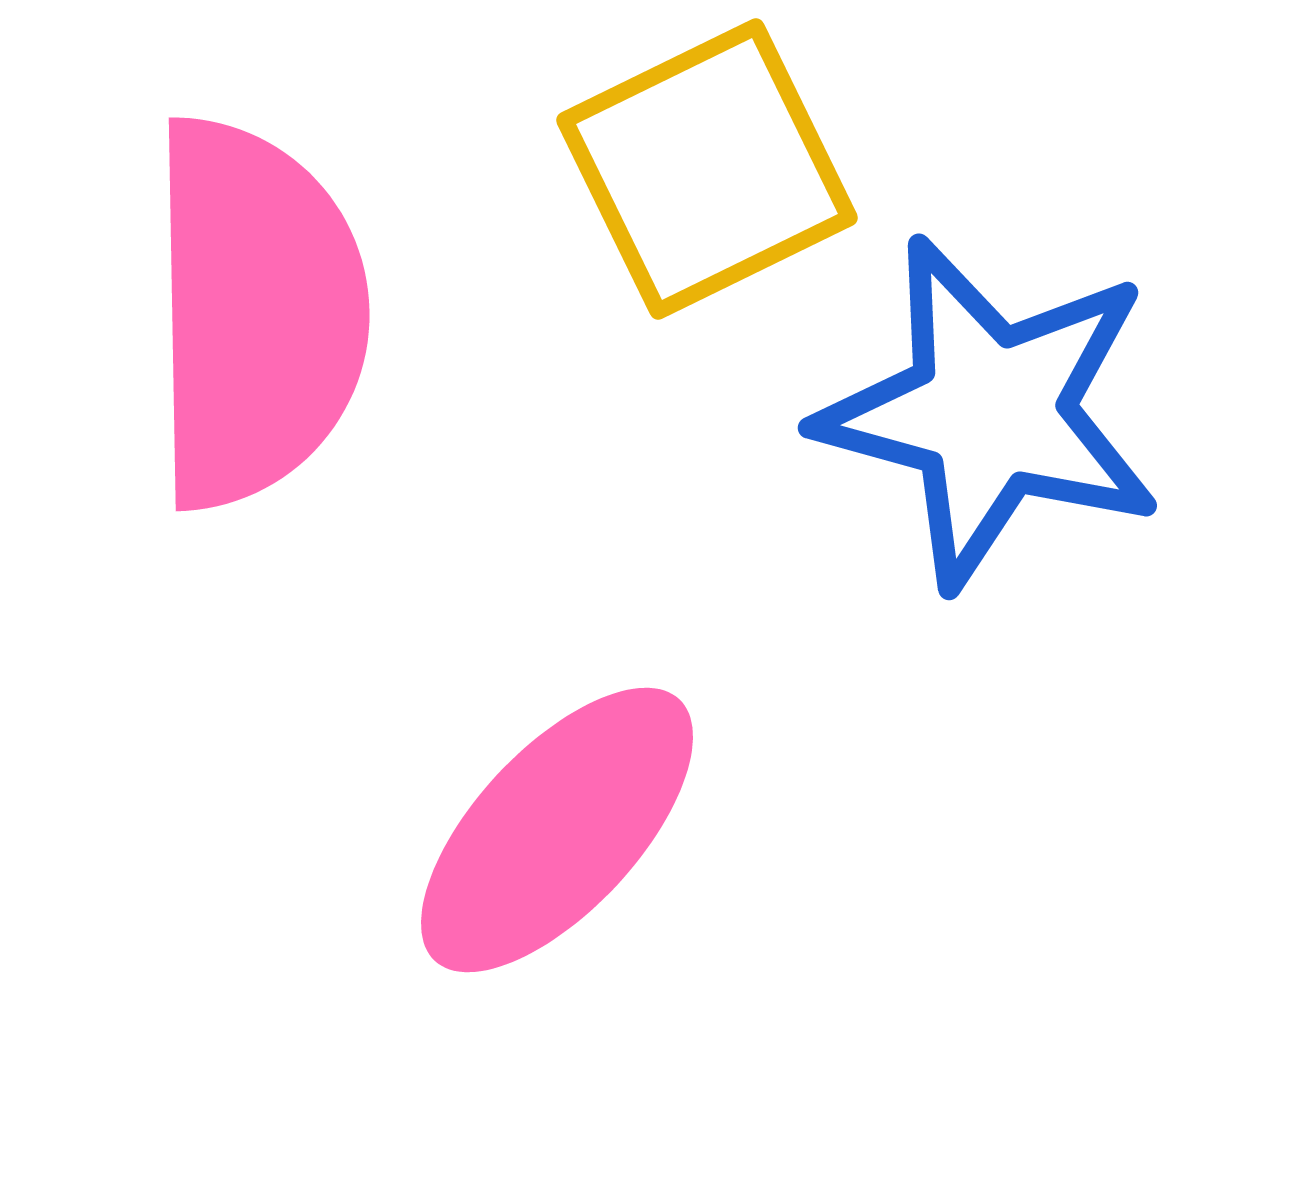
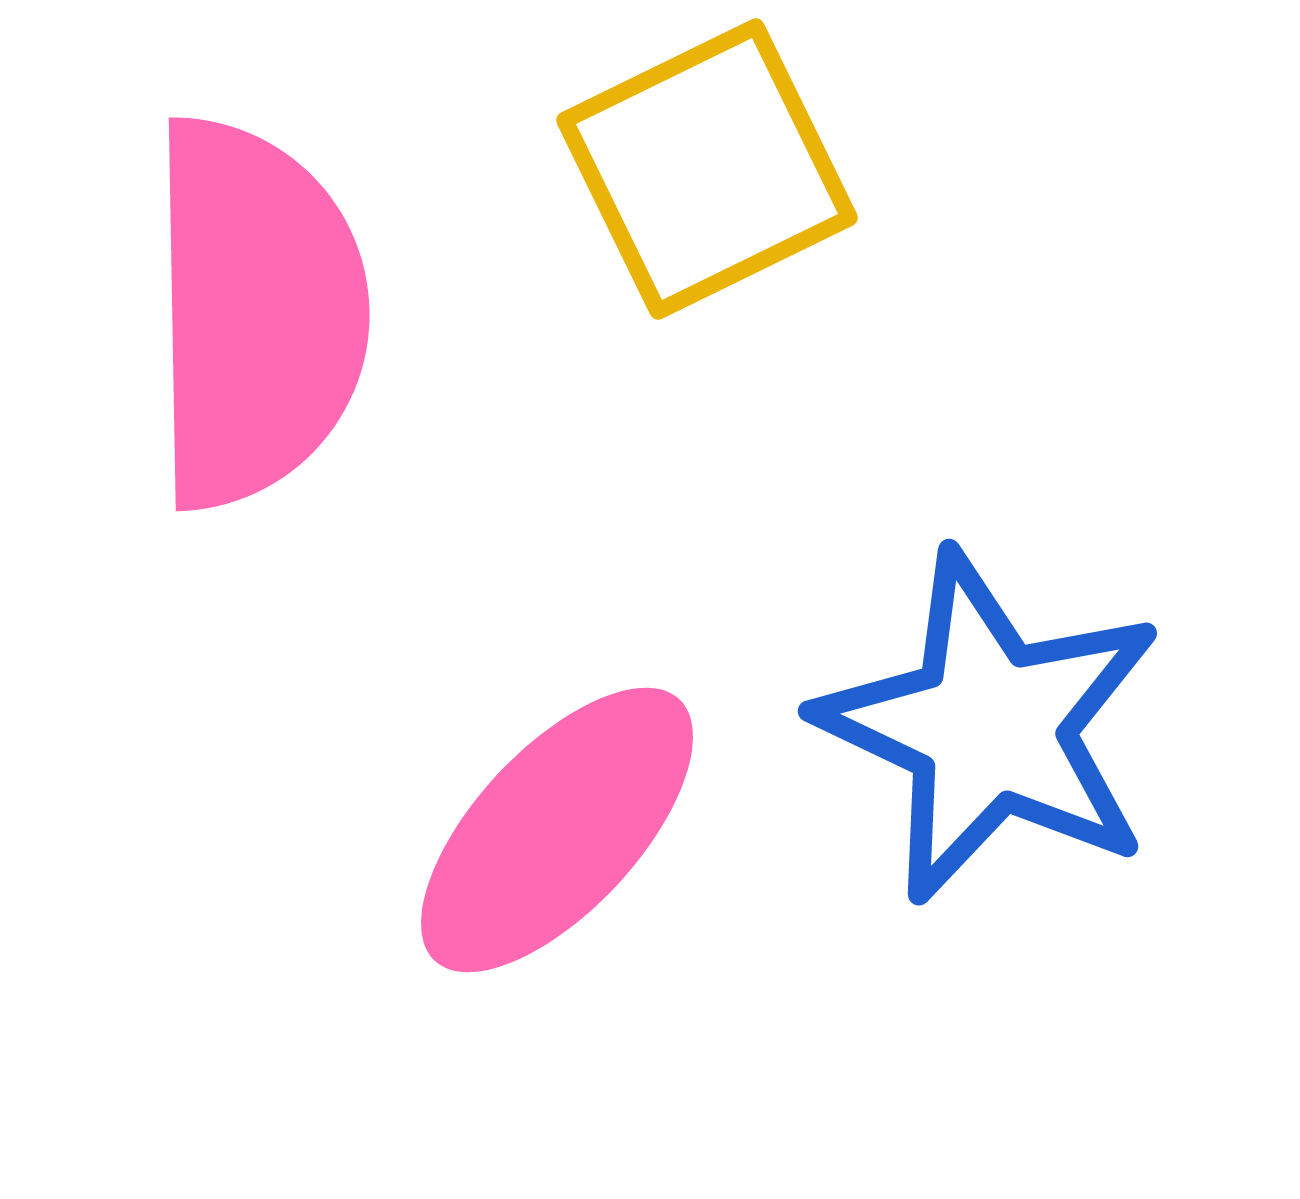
blue star: moved 315 px down; rotated 10 degrees clockwise
